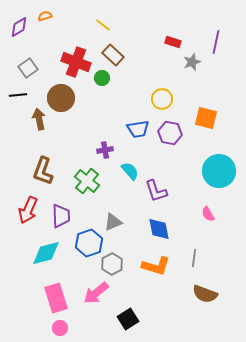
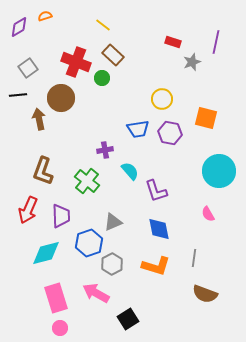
pink arrow: rotated 68 degrees clockwise
